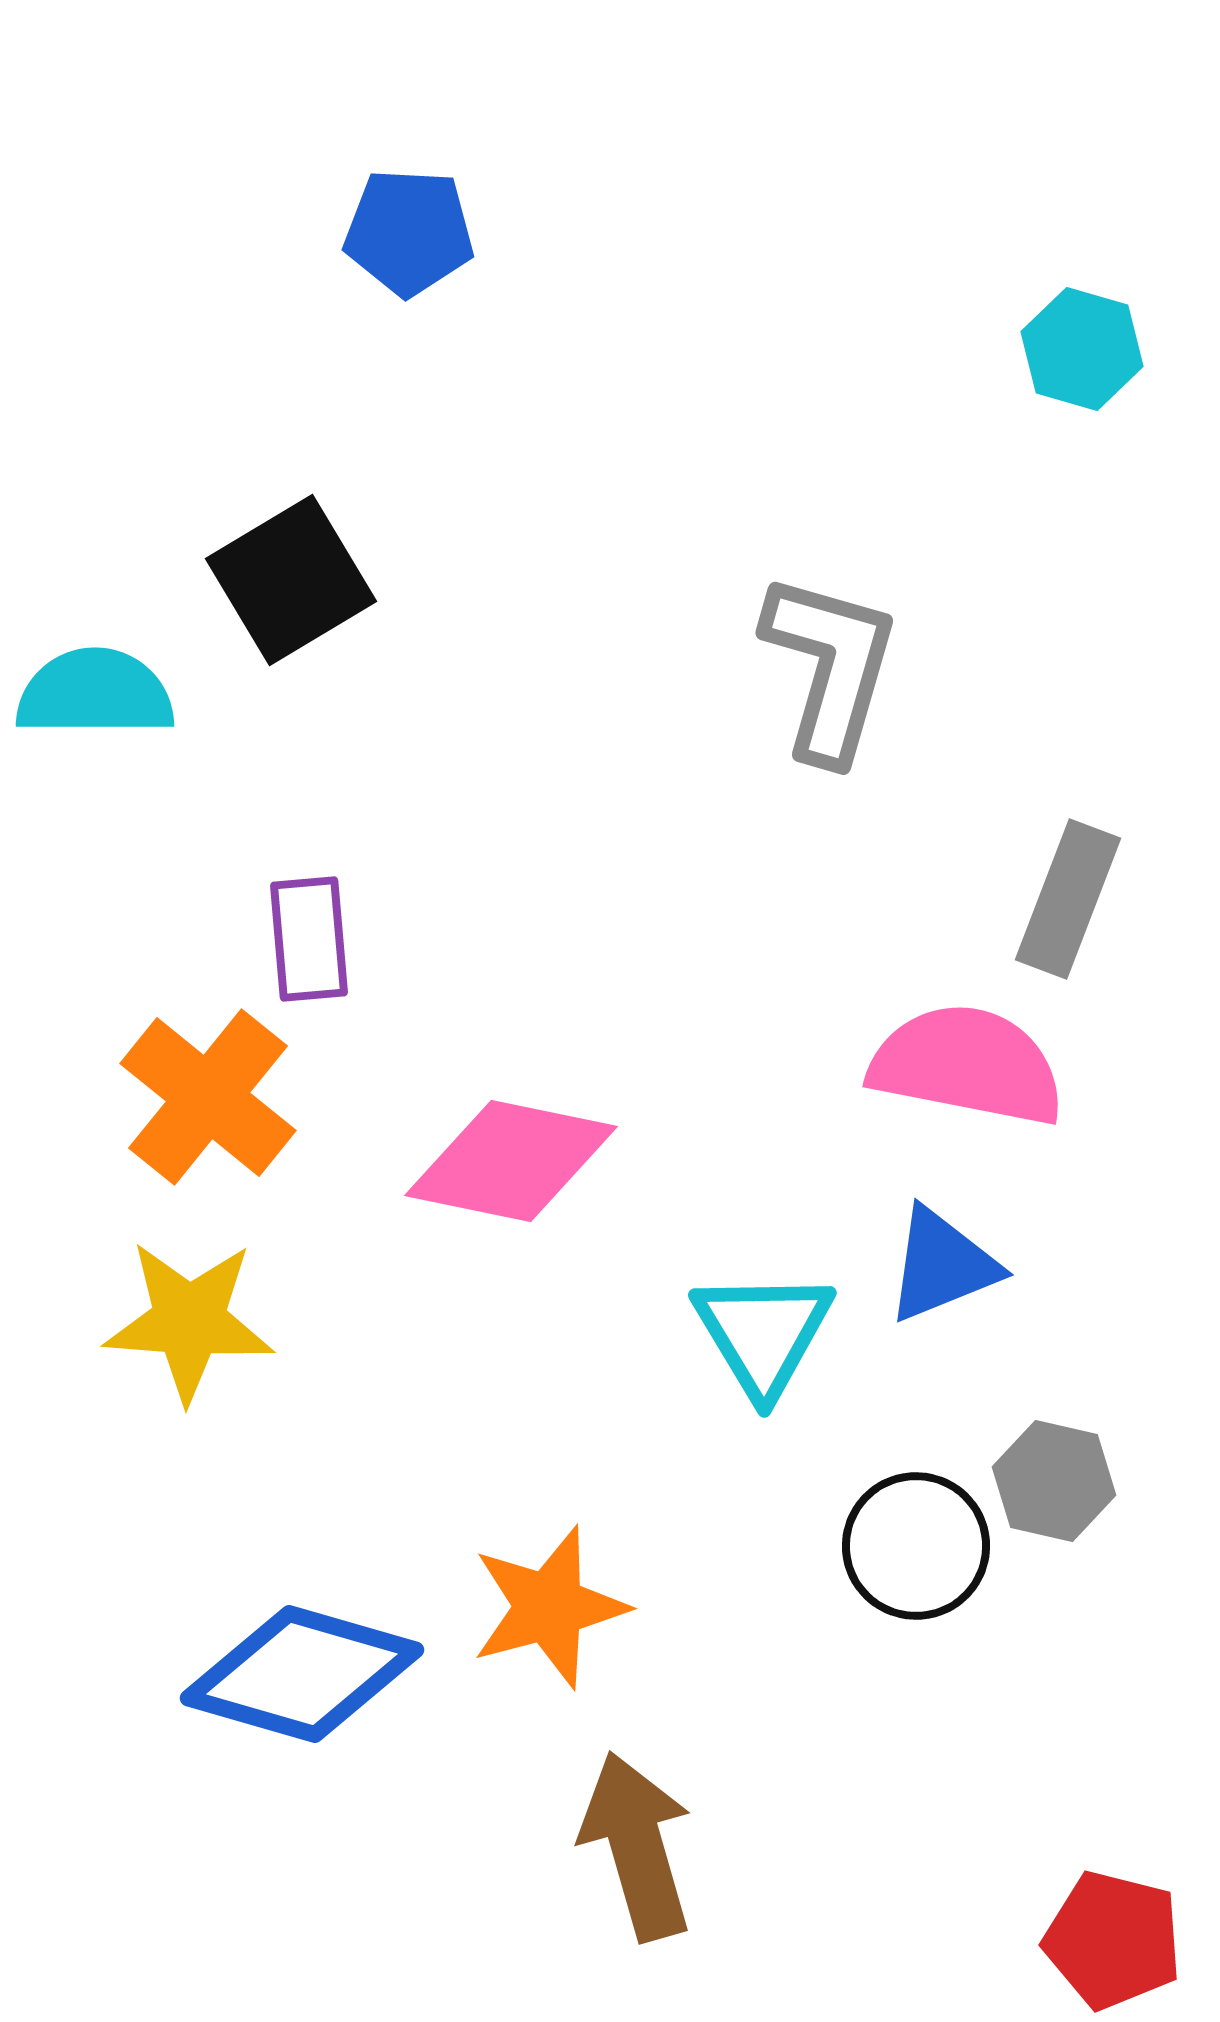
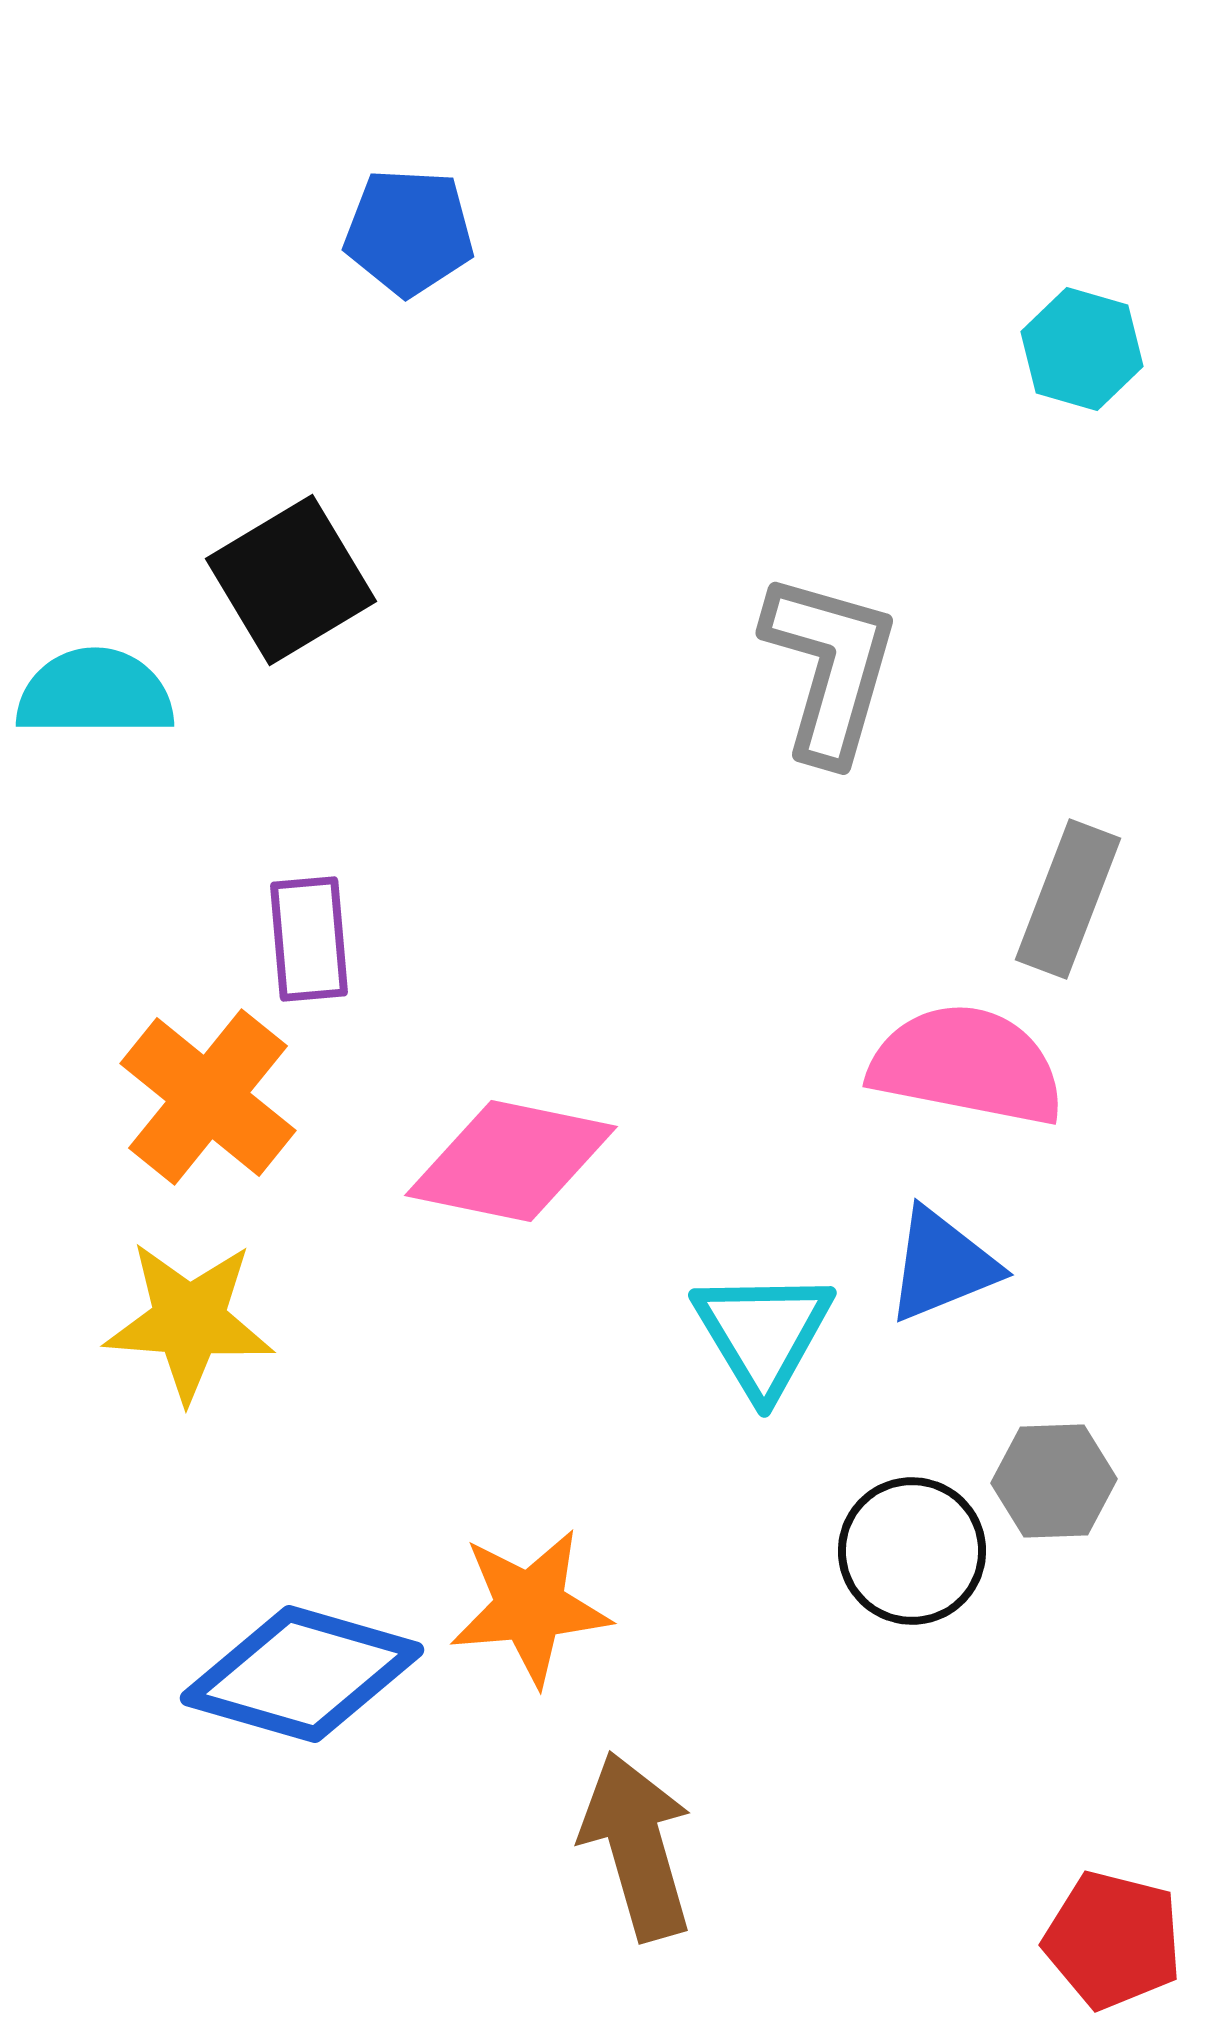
gray hexagon: rotated 15 degrees counterclockwise
black circle: moved 4 px left, 5 px down
orange star: moved 19 px left; rotated 10 degrees clockwise
